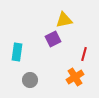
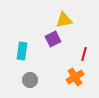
cyan rectangle: moved 5 px right, 1 px up
